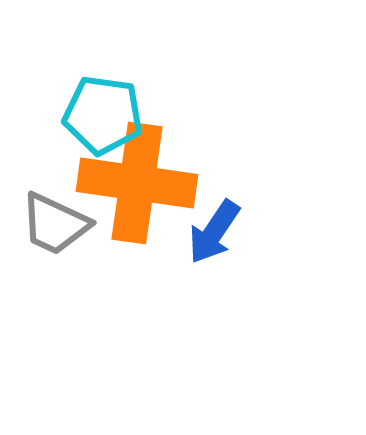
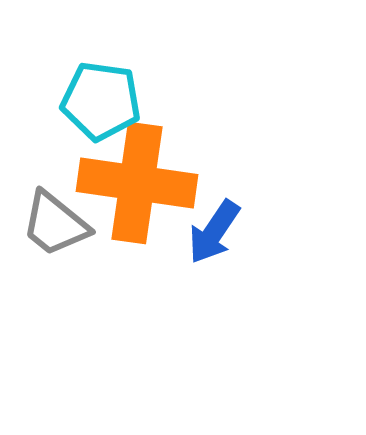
cyan pentagon: moved 2 px left, 14 px up
gray trapezoid: rotated 14 degrees clockwise
